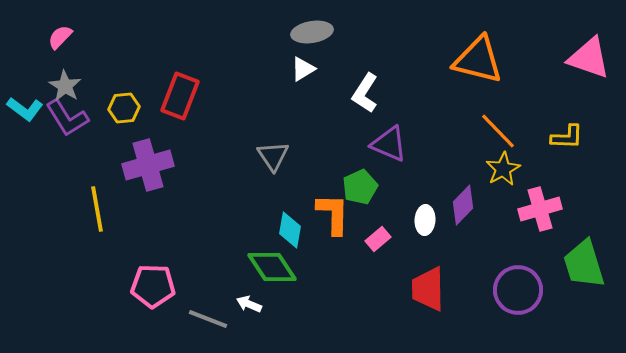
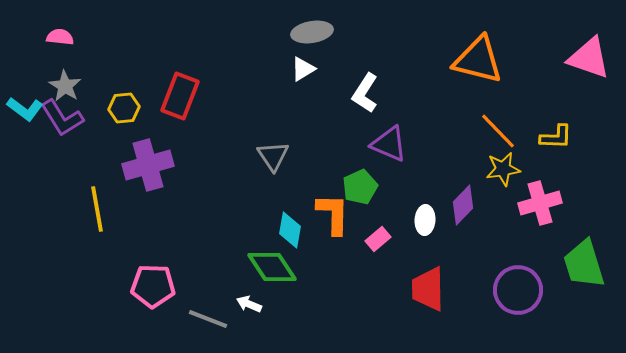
pink semicircle: rotated 52 degrees clockwise
purple L-shape: moved 5 px left
yellow L-shape: moved 11 px left
yellow star: rotated 20 degrees clockwise
pink cross: moved 6 px up
